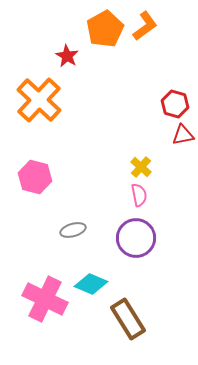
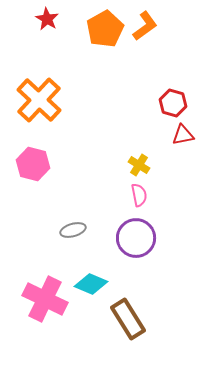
red star: moved 20 px left, 37 px up
red hexagon: moved 2 px left, 1 px up
yellow cross: moved 2 px left, 2 px up; rotated 10 degrees counterclockwise
pink hexagon: moved 2 px left, 13 px up
